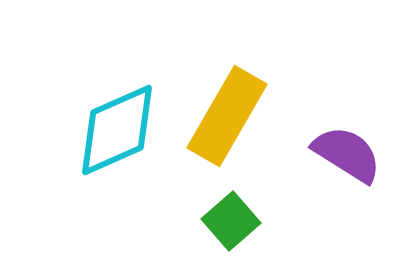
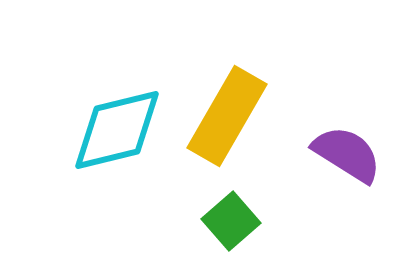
cyan diamond: rotated 10 degrees clockwise
